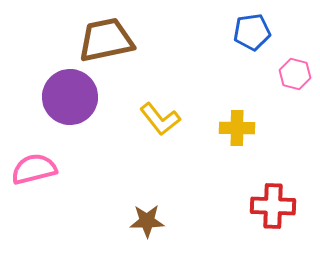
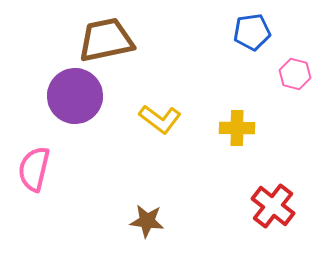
purple circle: moved 5 px right, 1 px up
yellow L-shape: rotated 15 degrees counterclockwise
pink semicircle: rotated 63 degrees counterclockwise
red cross: rotated 36 degrees clockwise
brown star: rotated 8 degrees clockwise
